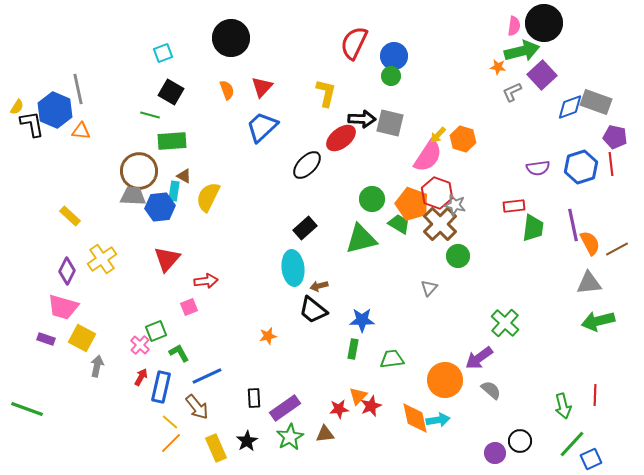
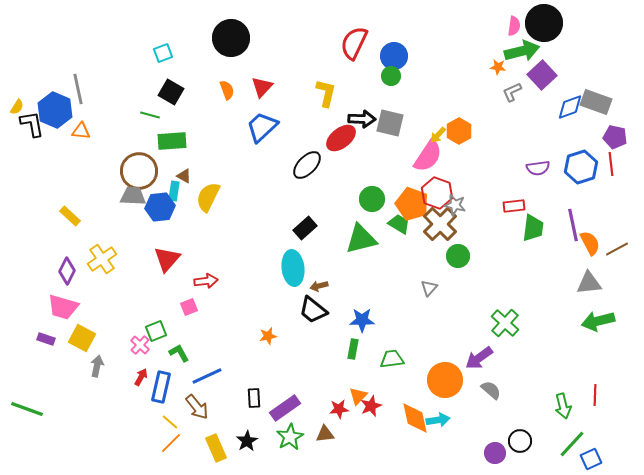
orange hexagon at (463, 139): moved 4 px left, 8 px up; rotated 15 degrees clockwise
